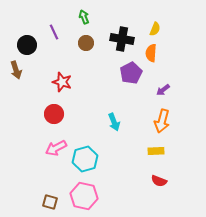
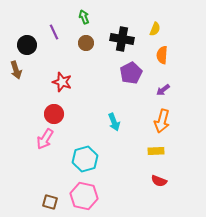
orange semicircle: moved 11 px right, 2 px down
pink arrow: moved 11 px left, 9 px up; rotated 30 degrees counterclockwise
